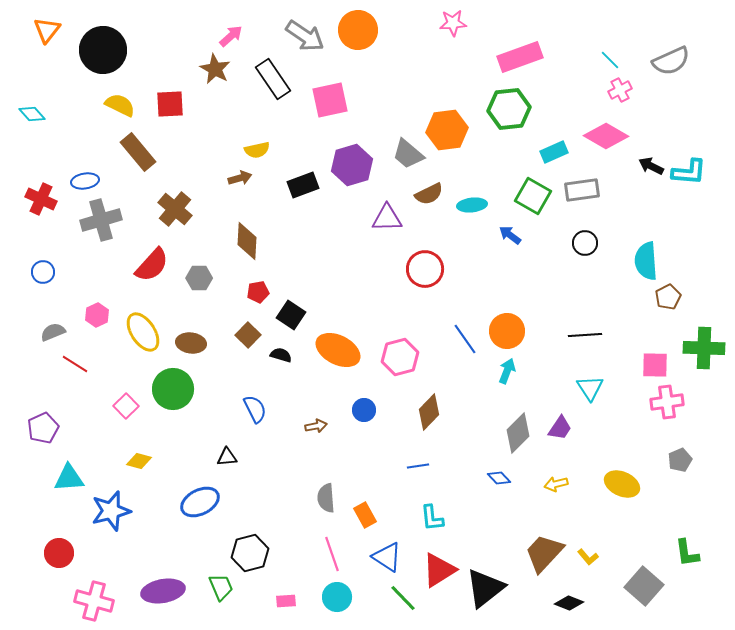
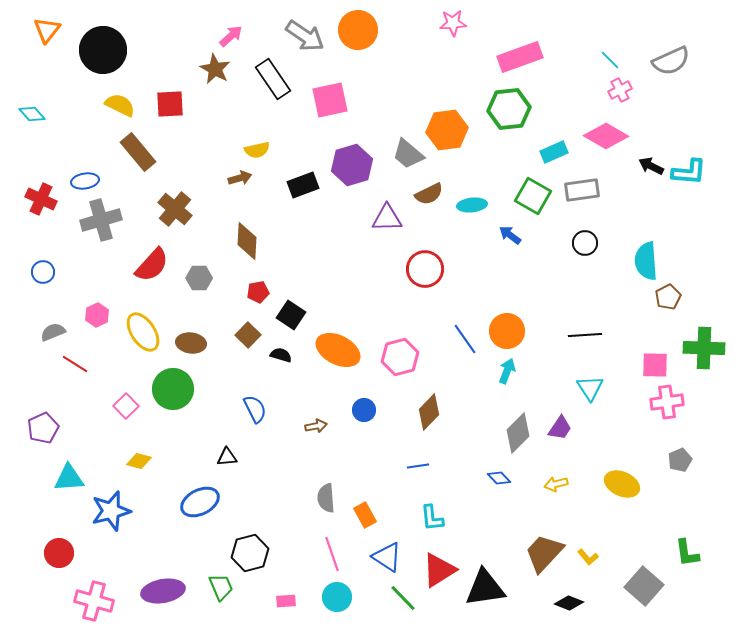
black triangle at (485, 588): rotated 30 degrees clockwise
